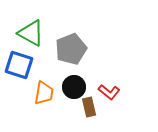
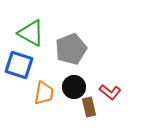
red L-shape: moved 1 px right
